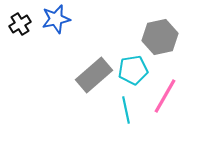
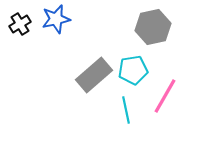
gray hexagon: moved 7 px left, 10 px up
